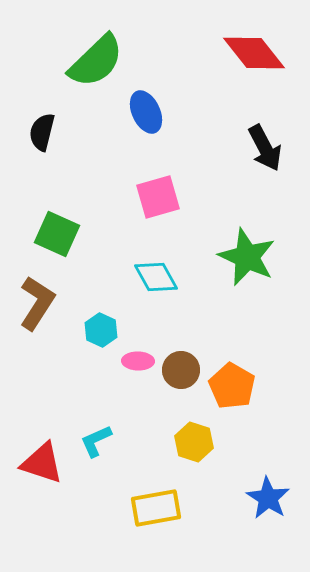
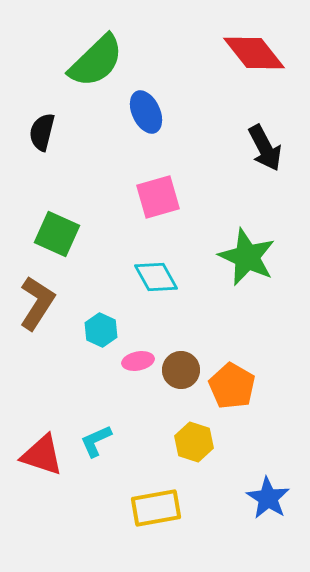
pink ellipse: rotated 12 degrees counterclockwise
red triangle: moved 8 px up
